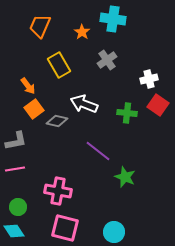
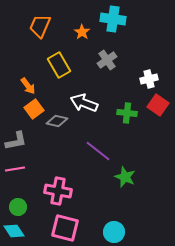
white arrow: moved 1 px up
